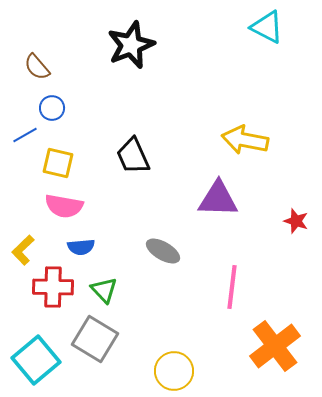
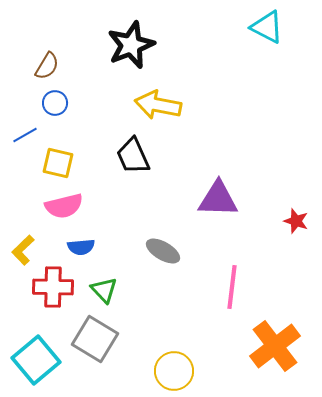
brown semicircle: moved 10 px right, 1 px up; rotated 108 degrees counterclockwise
blue circle: moved 3 px right, 5 px up
yellow arrow: moved 87 px left, 35 px up
pink semicircle: rotated 24 degrees counterclockwise
